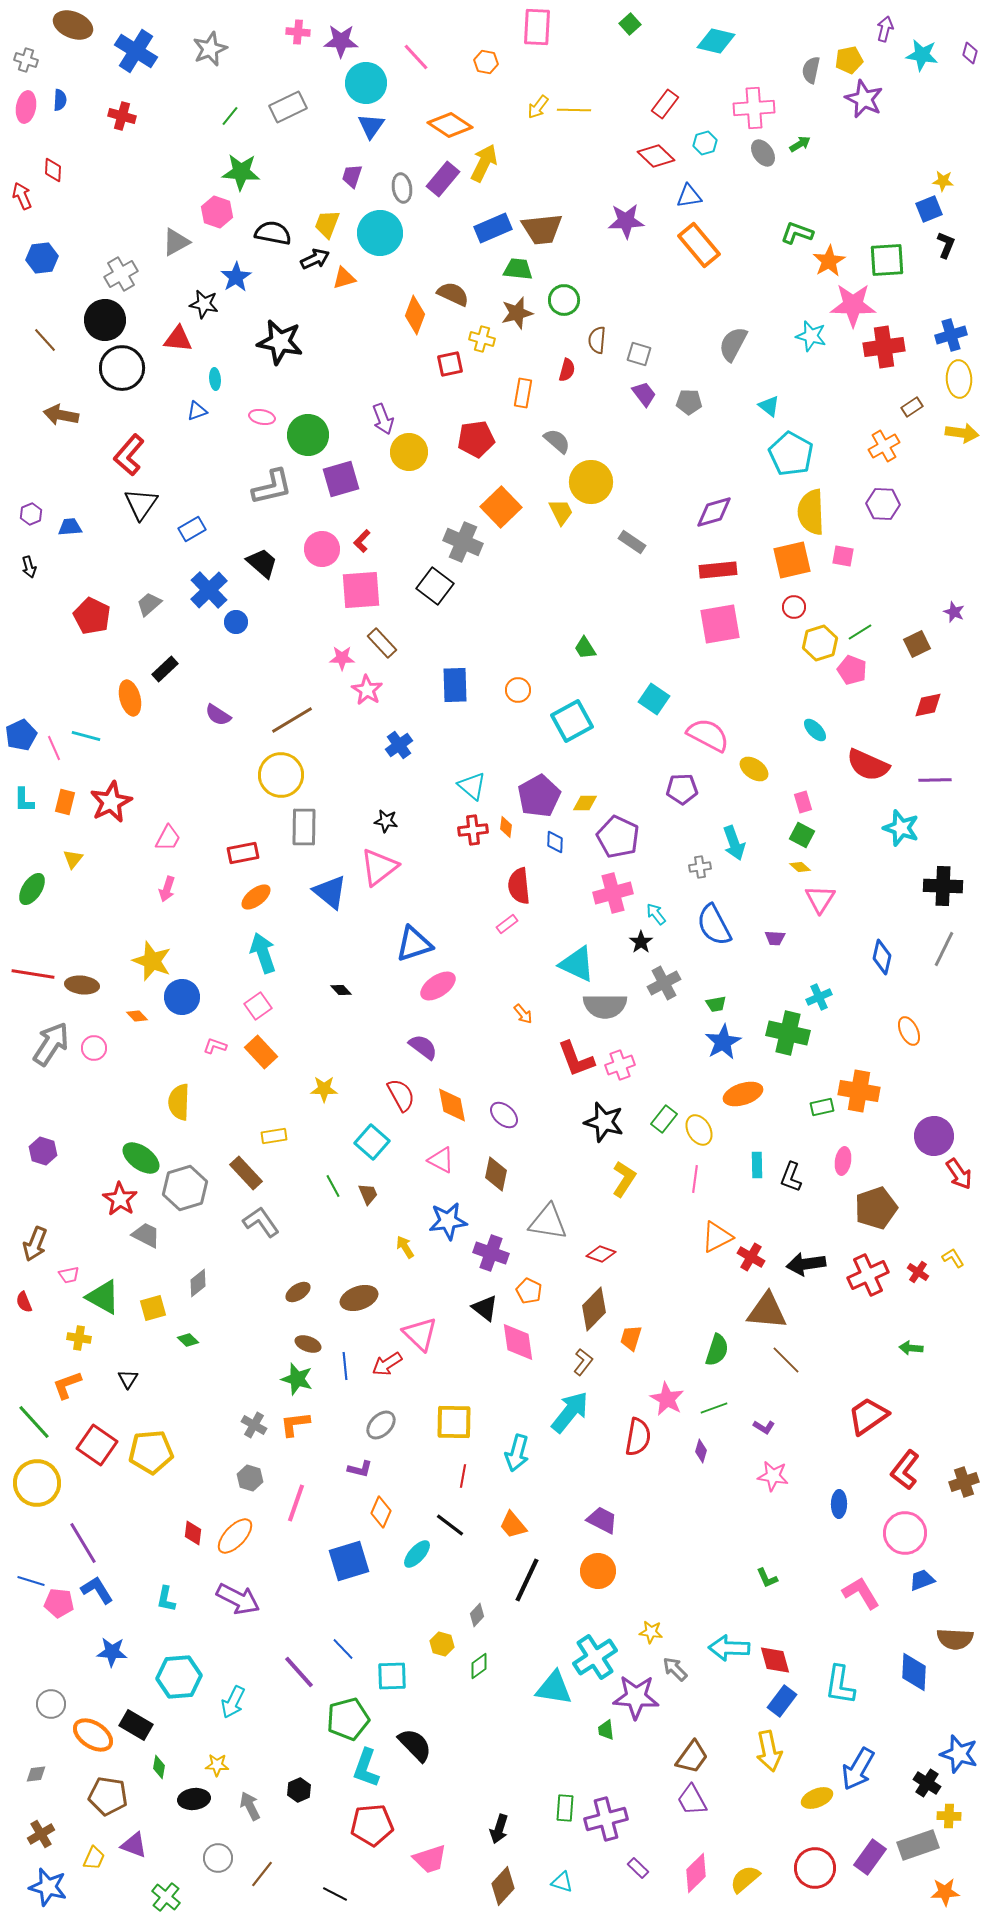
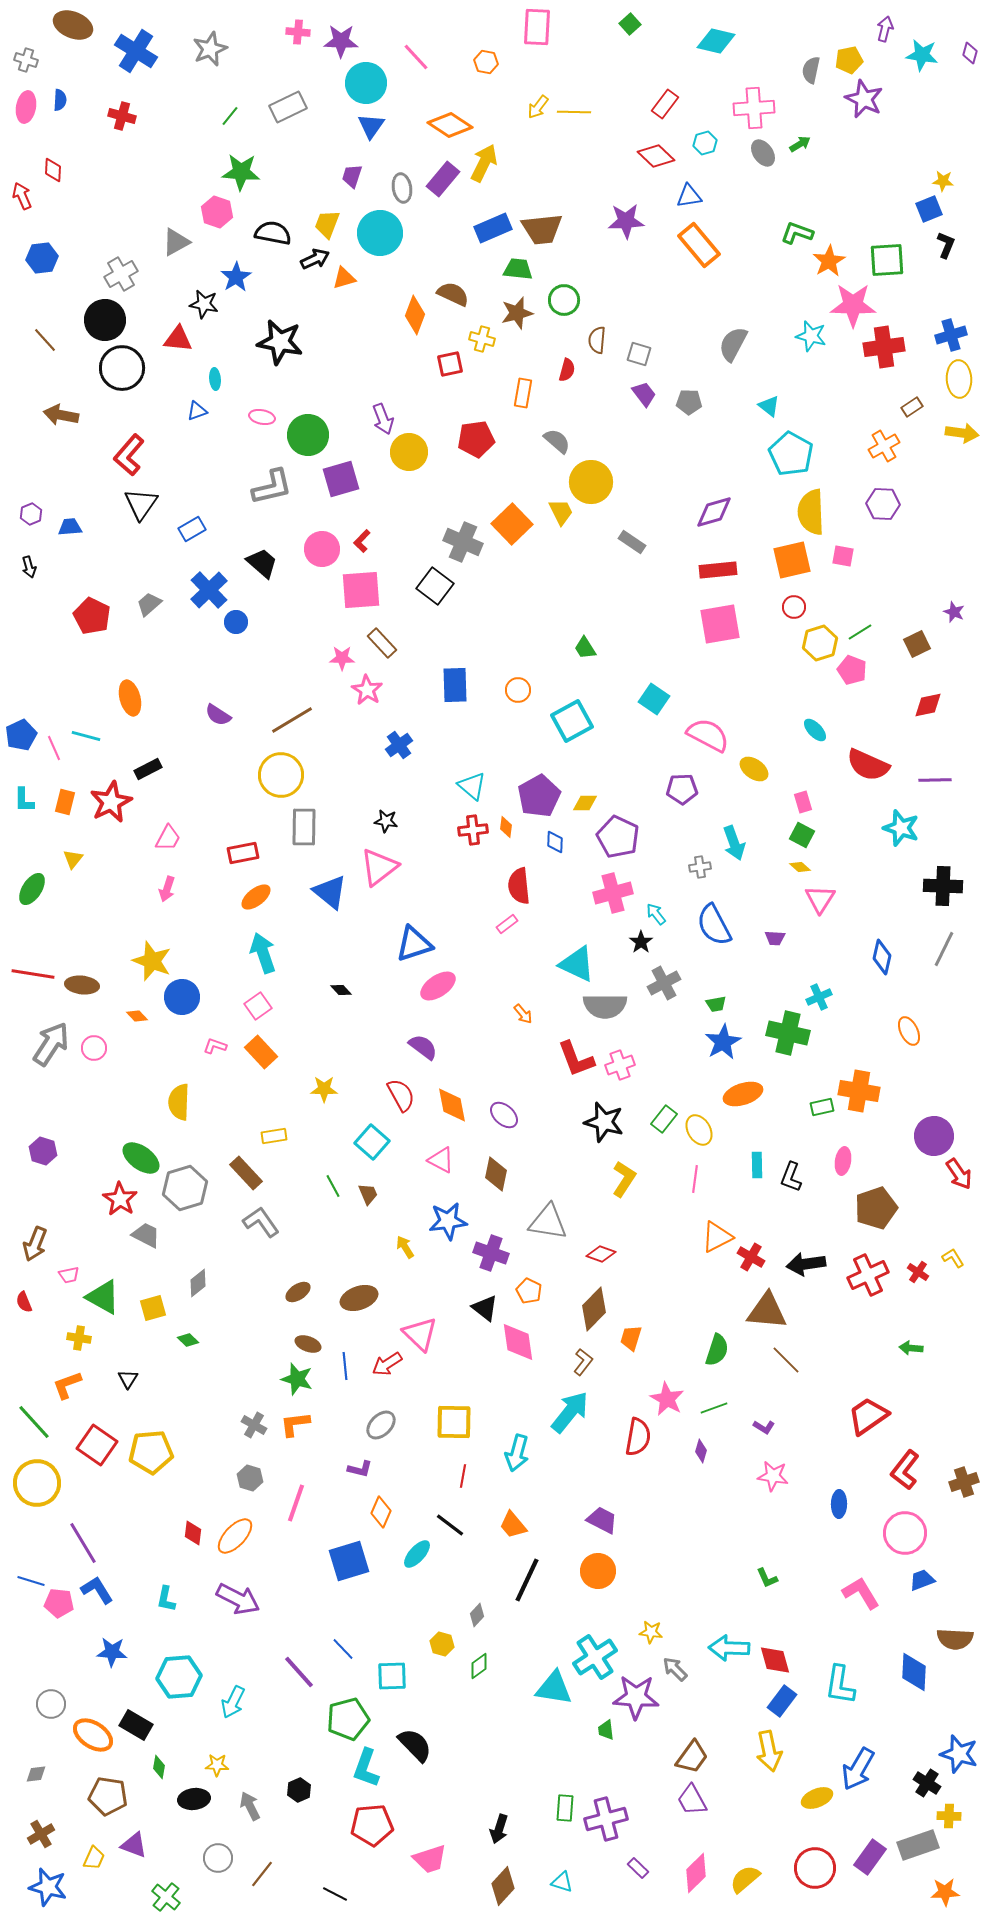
yellow line at (574, 110): moved 2 px down
orange square at (501, 507): moved 11 px right, 17 px down
black rectangle at (165, 669): moved 17 px left, 100 px down; rotated 16 degrees clockwise
